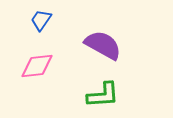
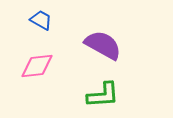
blue trapezoid: rotated 85 degrees clockwise
